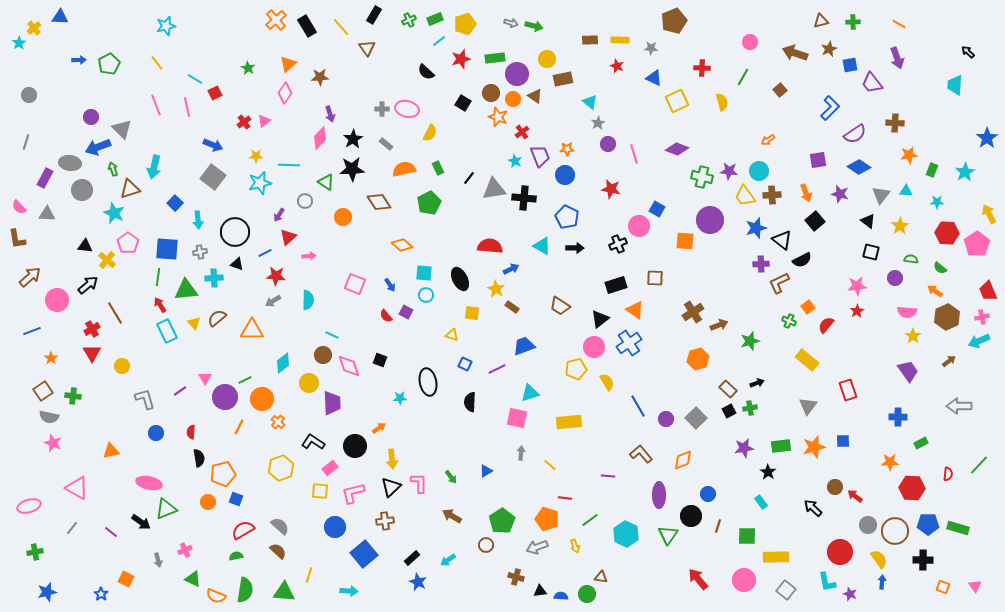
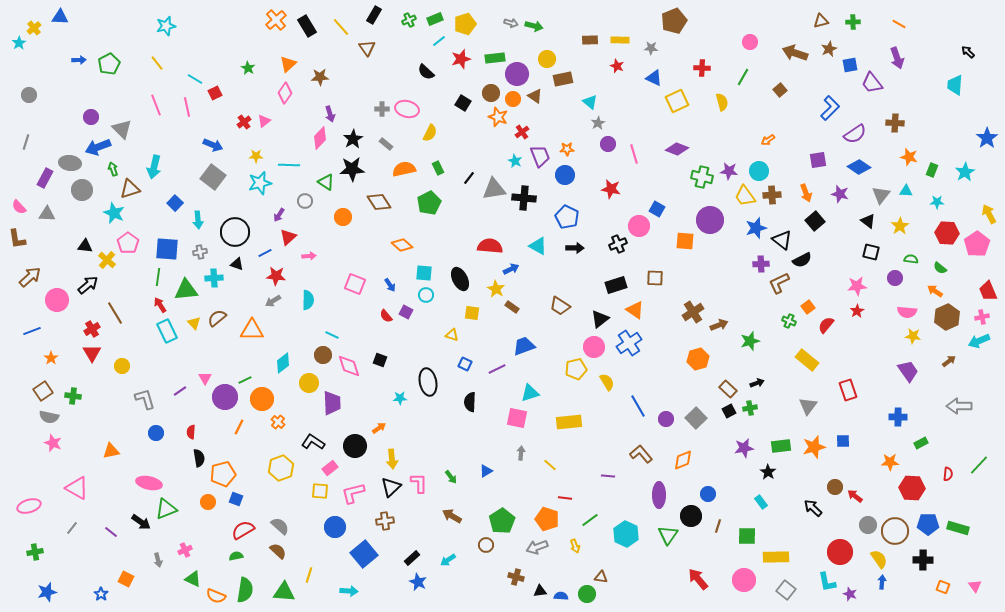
orange star at (909, 155): moved 2 px down; rotated 24 degrees clockwise
cyan triangle at (542, 246): moved 4 px left
yellow star at (913, 336): rotated 28 degrees counterclockwise
